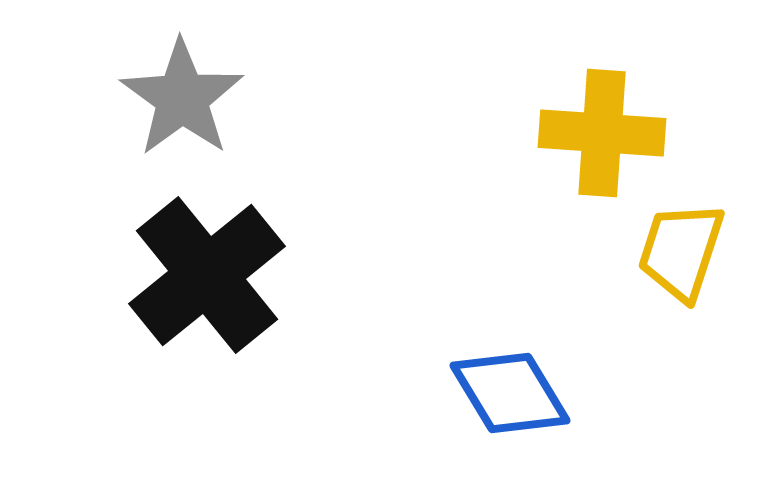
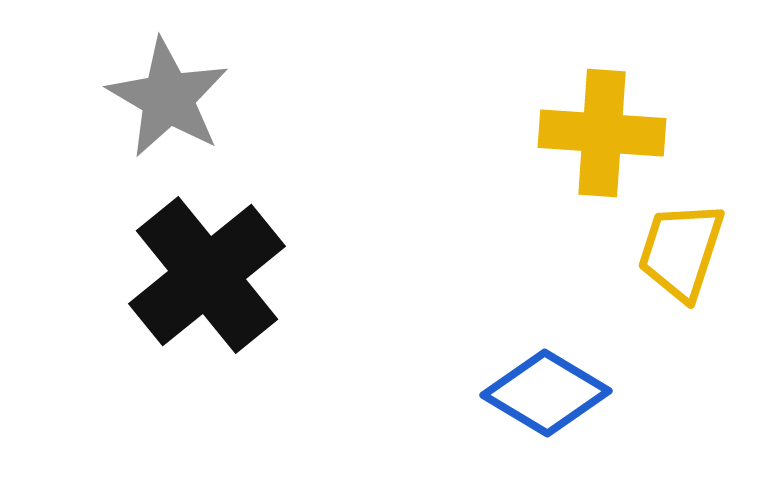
gray star: moved 14 px left; rotated 6 degrees counterclockwise
blue diamond: moved 36 px right; rotated 28 degrees counterclockwise
